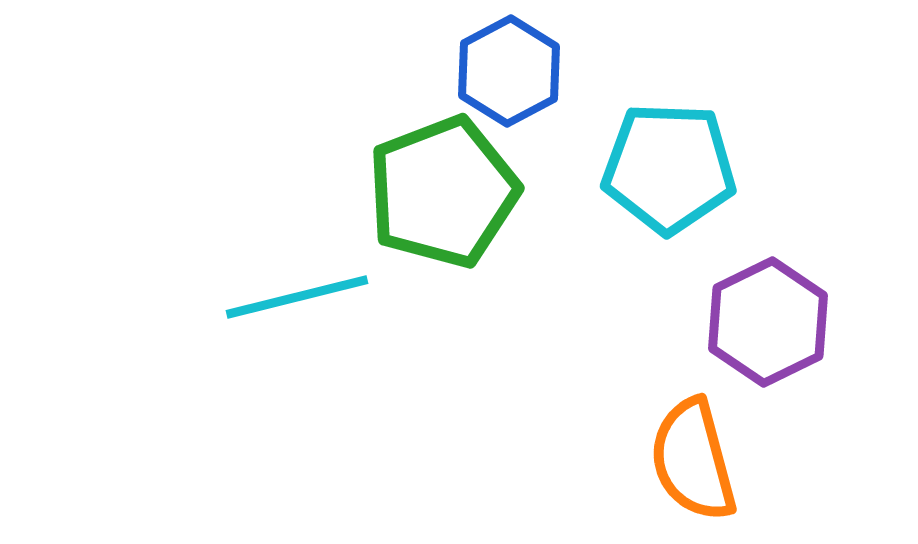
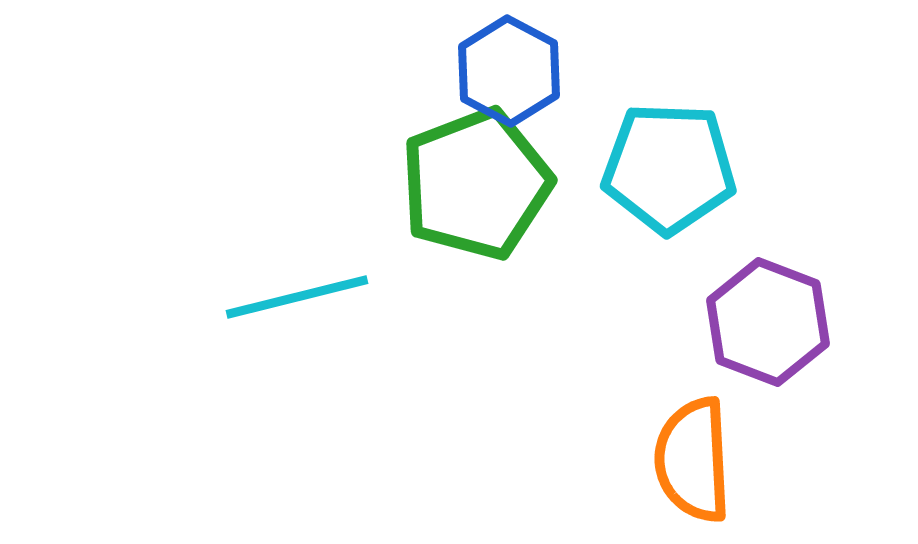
blue hexagon: rotated 4 degrees counterclockwise
green pentagon: moved 33 px right, 8 px up
purple hexagon: rotated 13 degrees counterclockwise
orange semicircle: rotated 12 degrees clockwise
